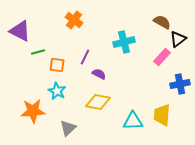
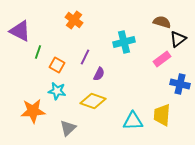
brown semicircle: rotated 12 degrees counterclockwise
green line: rotated 56 degrees counterclockwise
pink rectangle: moved 2 px down; rotated 12 degrees clockwise
orange square: rotated 21 degrees clockwise
purple semicircle: rotated 88 degrees clockwise
blue cross: rotated 24 degrees clockwise
cyan star: rotated 18 degrees counterclockwise
yellow diamond: moved 5 px left, 1 px up; rotated 10 degrees clockwise
